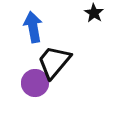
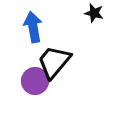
black star: rotated 18 degrees counterclockwise
purple circle: moved 2 px up
